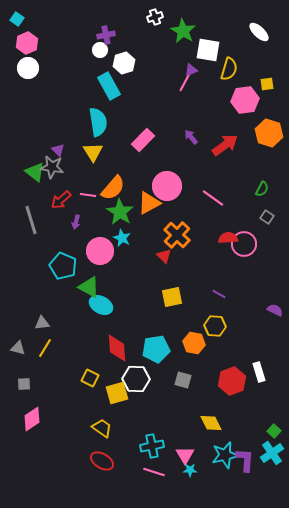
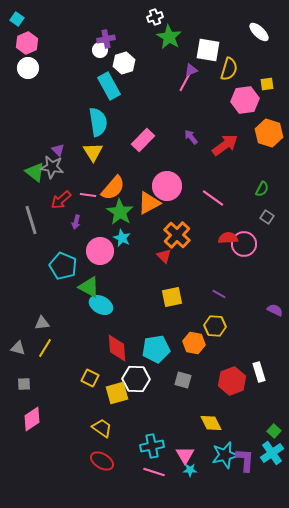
green star at (183, 31): moved 14 px left, 6 px down
purple cross at (106, 35): moved 4 px down
